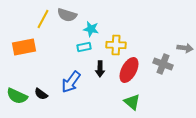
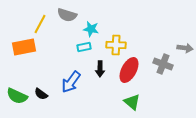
yellow line: moved 3 px left, 5 px down
